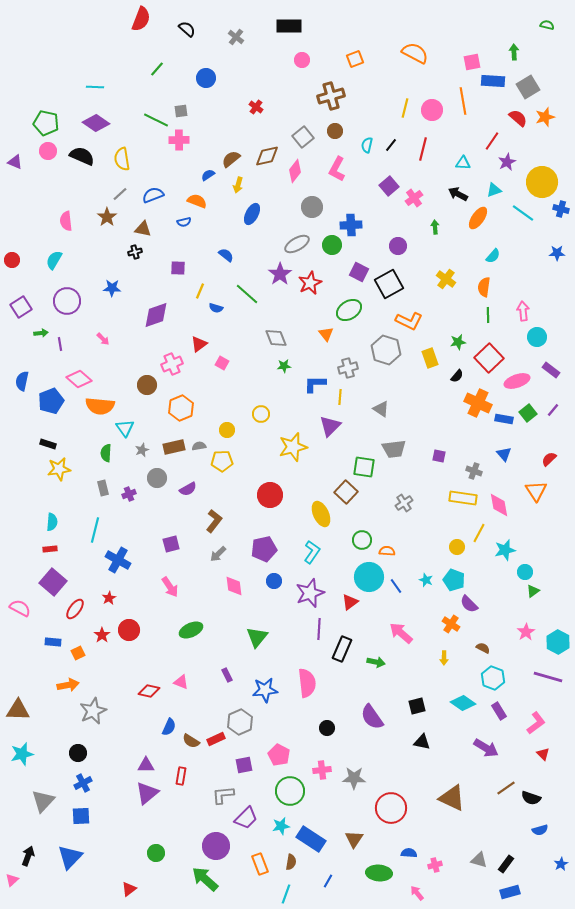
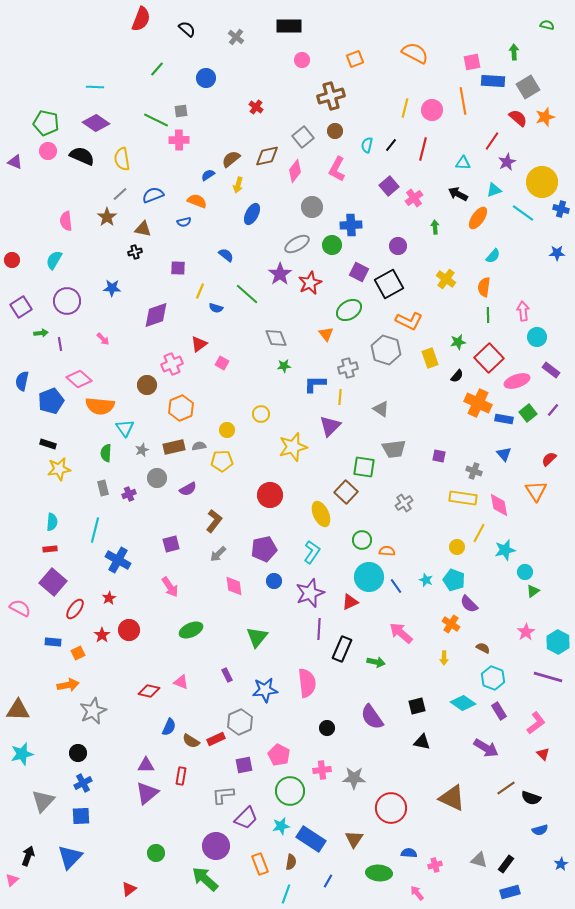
red triangle at (350, 602): rotated 12 degrees clockwise
